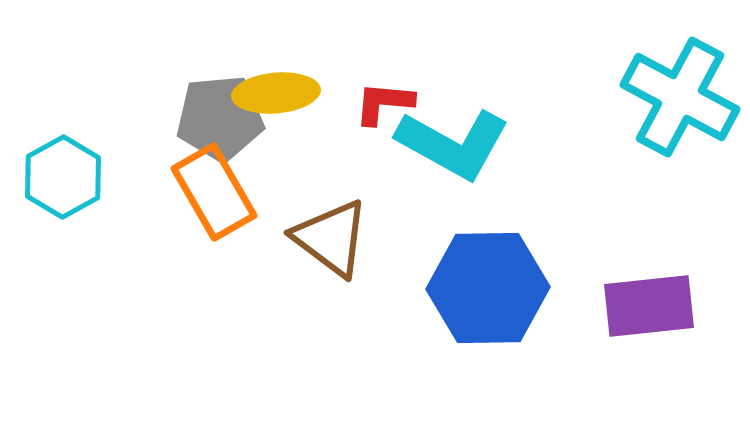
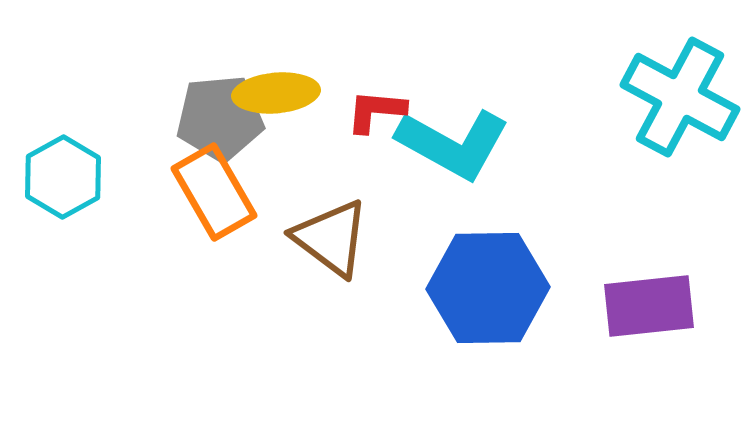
red L-shape: moved 8 px left, 8 px down
